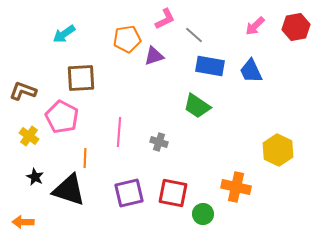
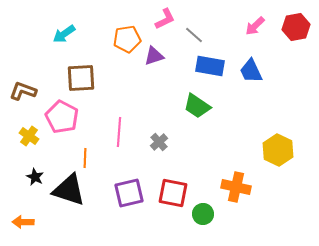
gray cross: rotated 30 degrees clockwise
